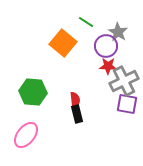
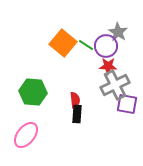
green line: moved 23 px down
gray cross: moved 9 px left, 4 px down
black rectangle: rotated 18 degrees clockwise
